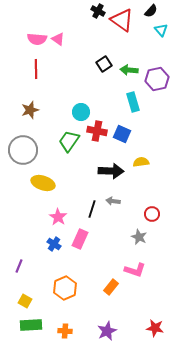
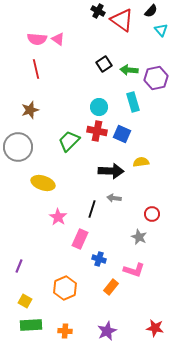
red line: rotated 12 degrees counterclockwise
purple hexagon: moved 1 px left, 1 px up
cyan circle: moved 18 px right, 5 px up
green trapezoid: rotated 10 degrees clockwise
gray circle: moved 5 px left, 3 px up
gray arrow: moved 1 px right, 3 px up
blue cross: moved 45 px right, 15 px down; rotated 16 degrees counterclockwise
pink L-shape: moved 1 px left
